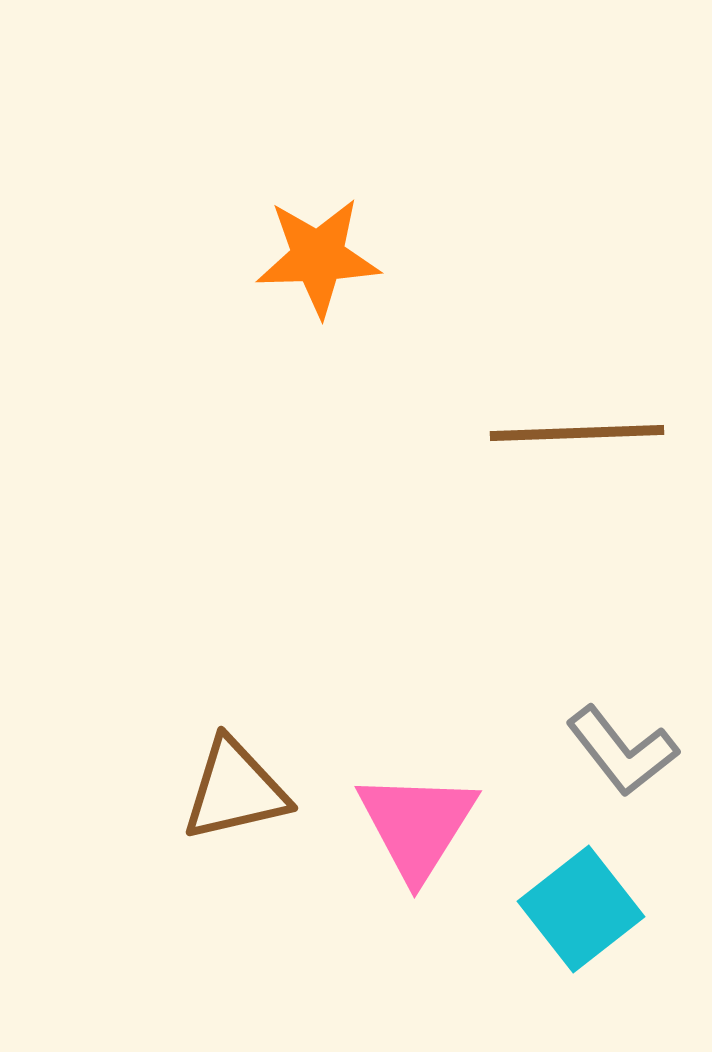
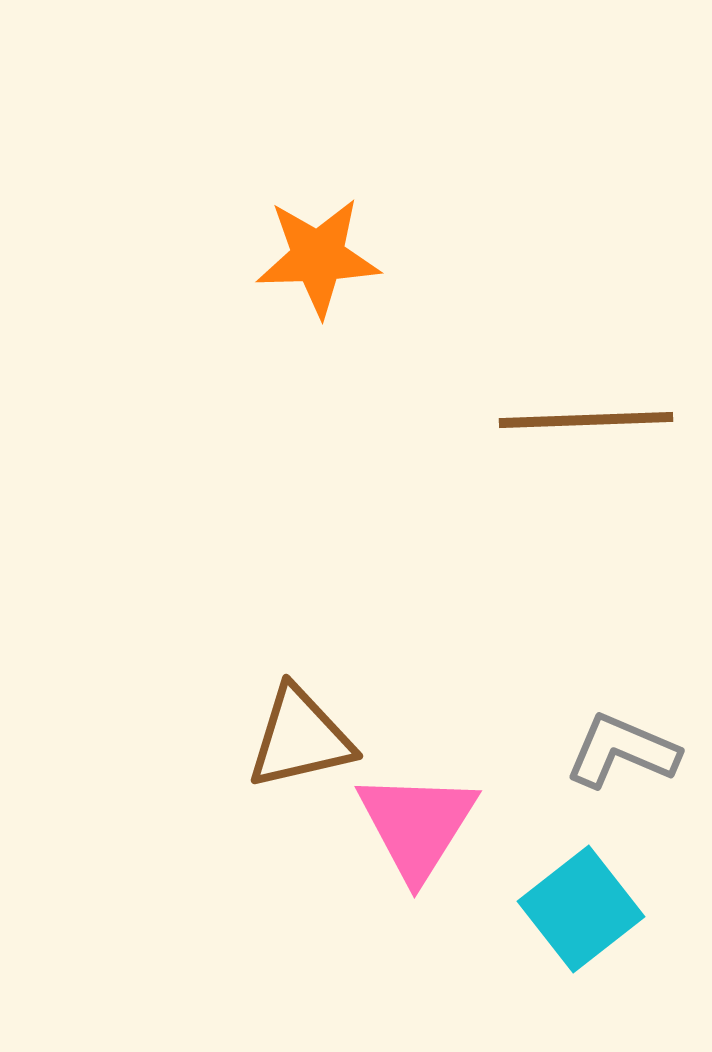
brown line: moved 9 px right, 13 px up
gray L-shape: rotated 151 degrees clockwise
brown triangle: moved 65 px right, 52 px up
